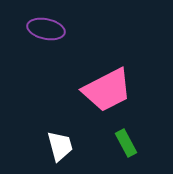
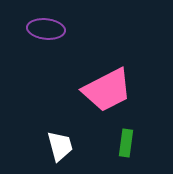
purple ellipse: rotated 6 degrees counterclockwise
green rectangle: rotated 36 degrees clockwise
